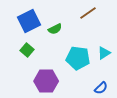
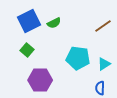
brown line: moved 15 px right, 13 px down
green semicircle: moved 1 px left, 6 px up
cyan triangle: moved 11 px down
purple hexagon: moved 6 px left, 1 px up
blue semicircle: moved 1 px left; rotated 136 degrees clockwise
